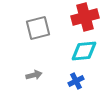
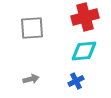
gray square: moved 6 px left; rotated 10 degrees clockwise
gray arrow: moved 3 px left, 4 px down
